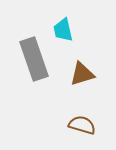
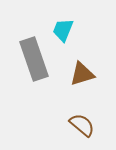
cyan trapezoid: rotated 35 degrees clockwise
brown semicircle: rotated 24 degrees clockwise
